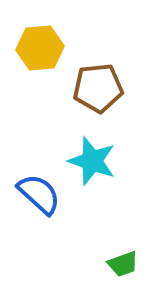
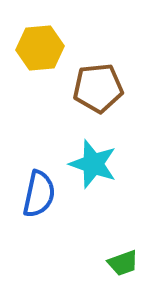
cyan star: moved 1 px right, 3 px down
blue semicircle: rotated 60 degrees clockwise
green trapezoid: moved 1 px up
